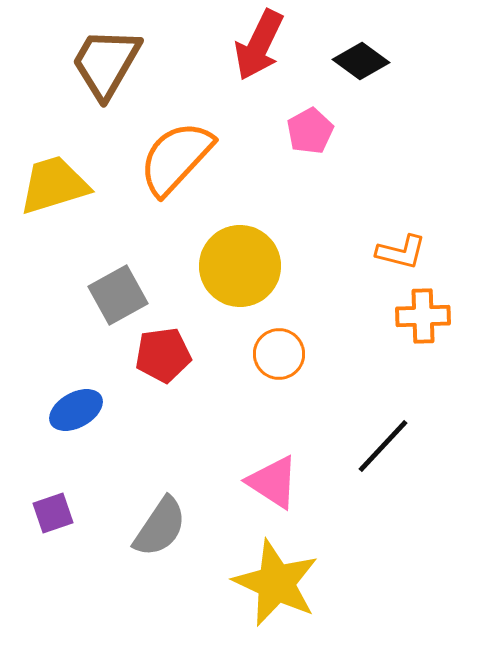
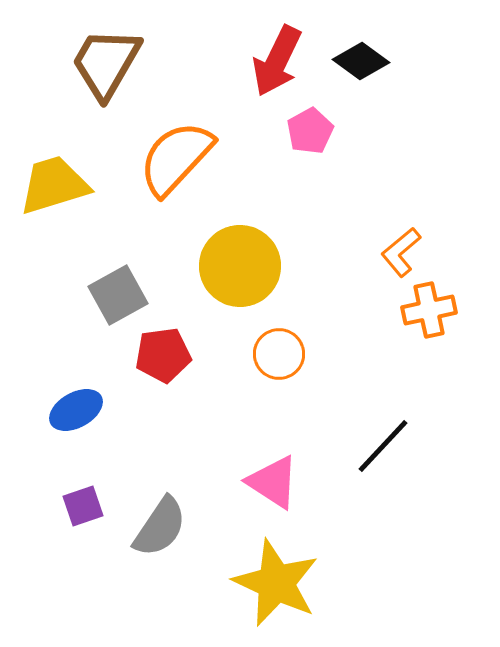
red arrow: moved 18 px right, 16 px down
orange L-shape: rotated 126 degrees clockwise
orange cross: moved 6 px right, 6 px up; rotated 10 degrees counterclockwise
purple square: moved 30 px right, 7 px up
